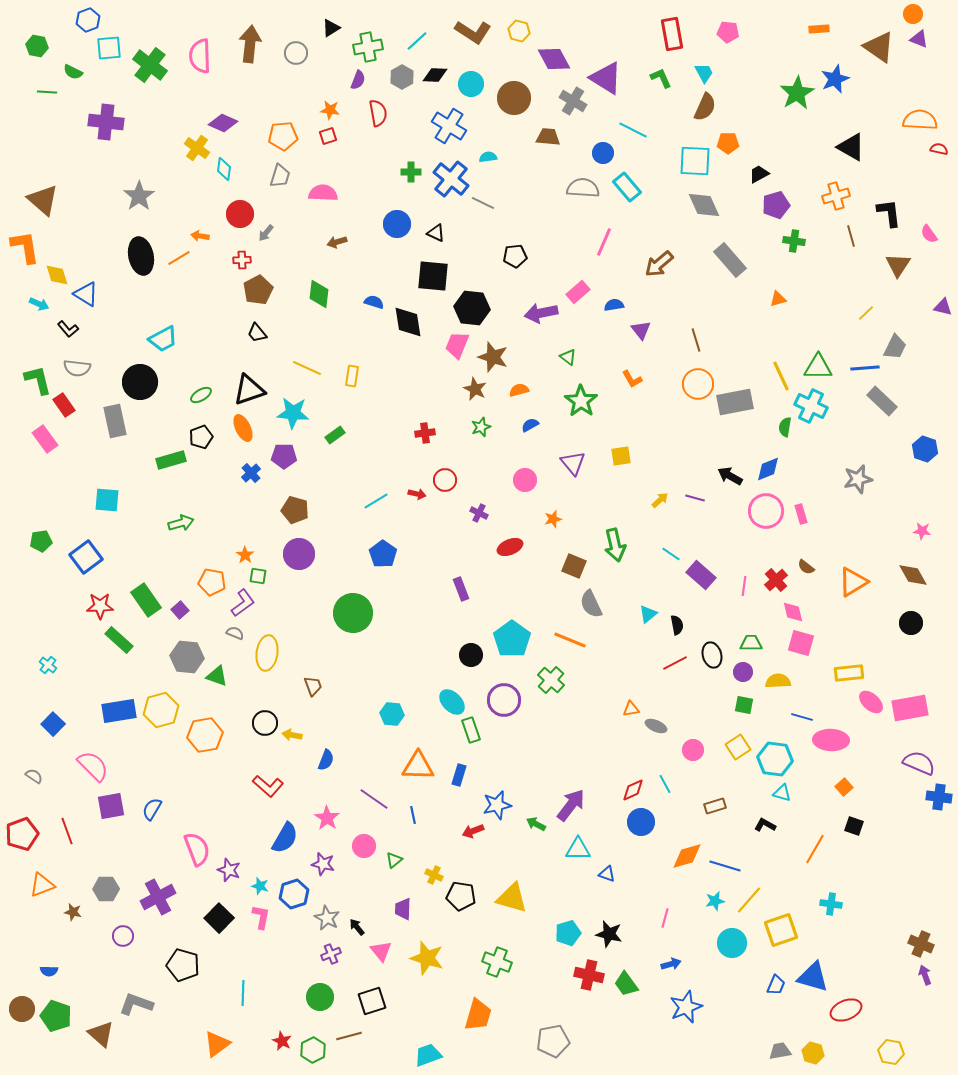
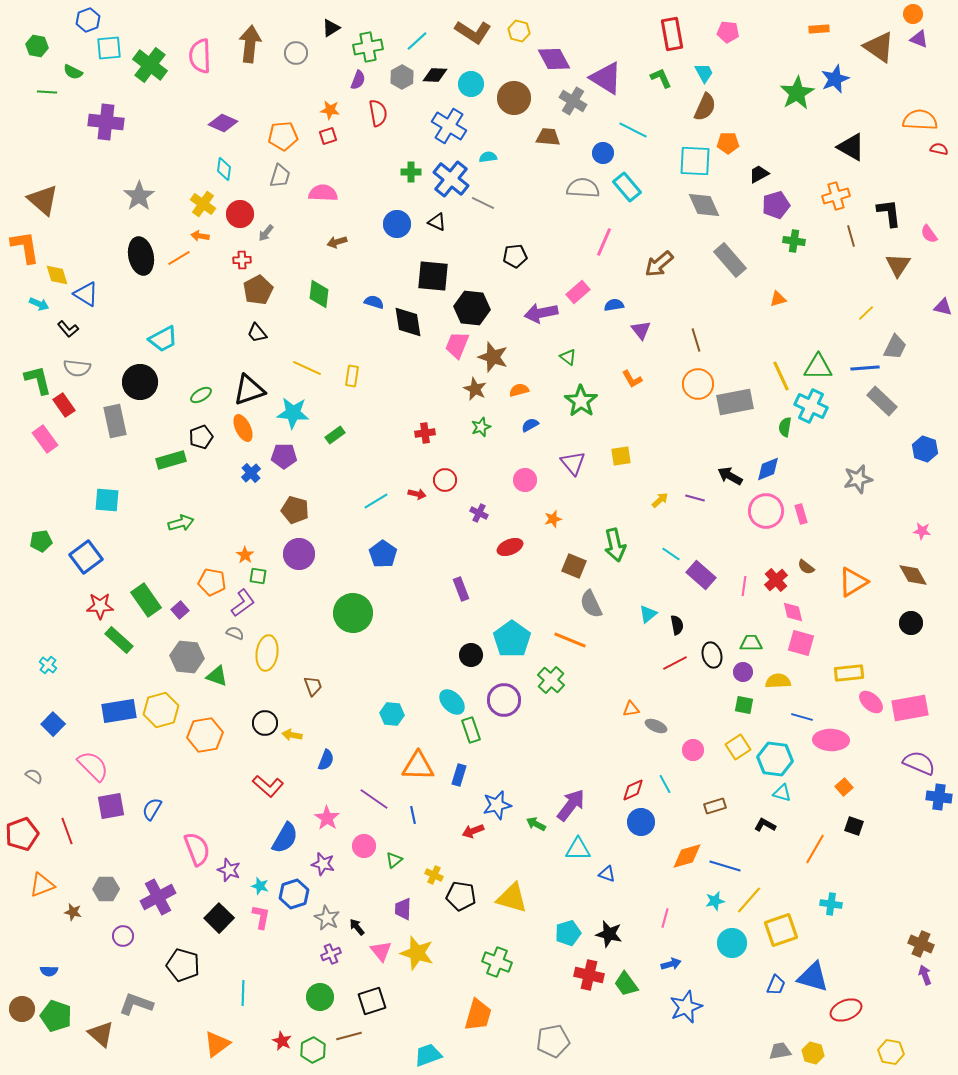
yellow cross at (197, 148): moved 6 px right, 56 px down
black triangle at (436, 233): moved 1 px right, 11 px up
yellow star at (427, 958): moved 10 px left, 5 px up
